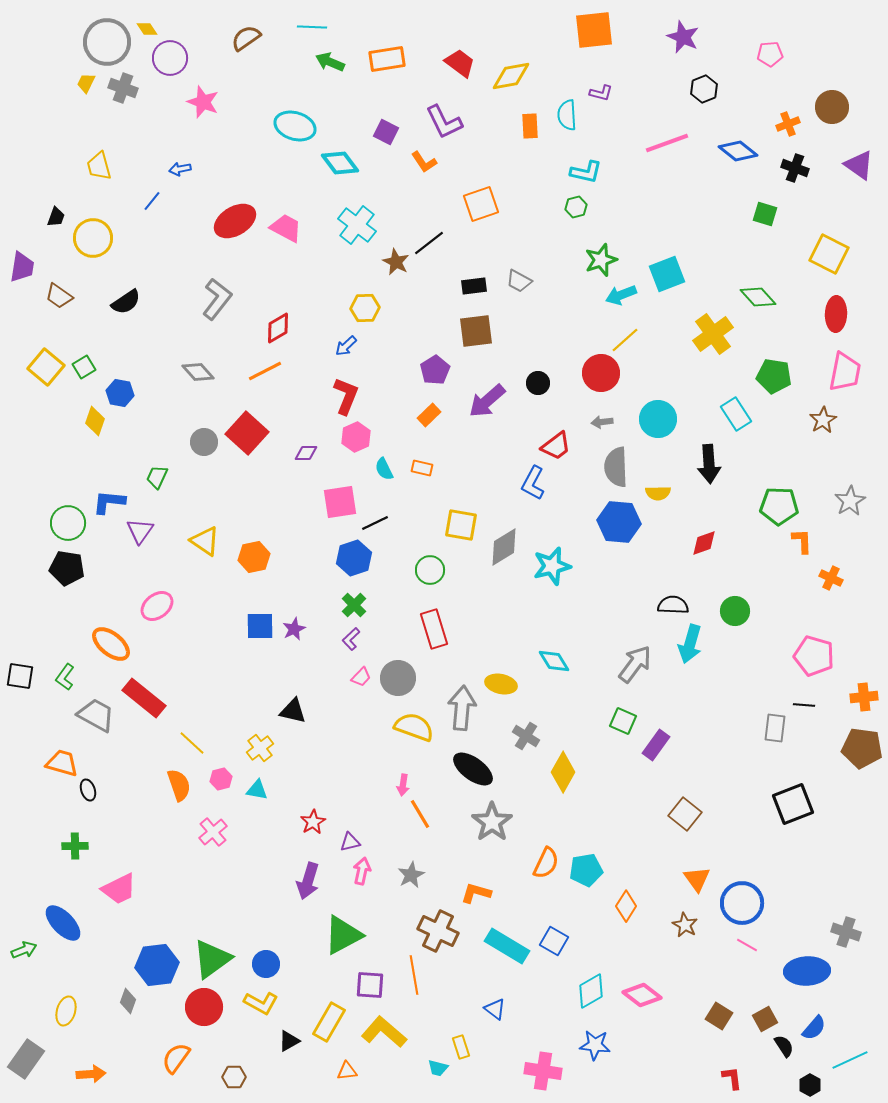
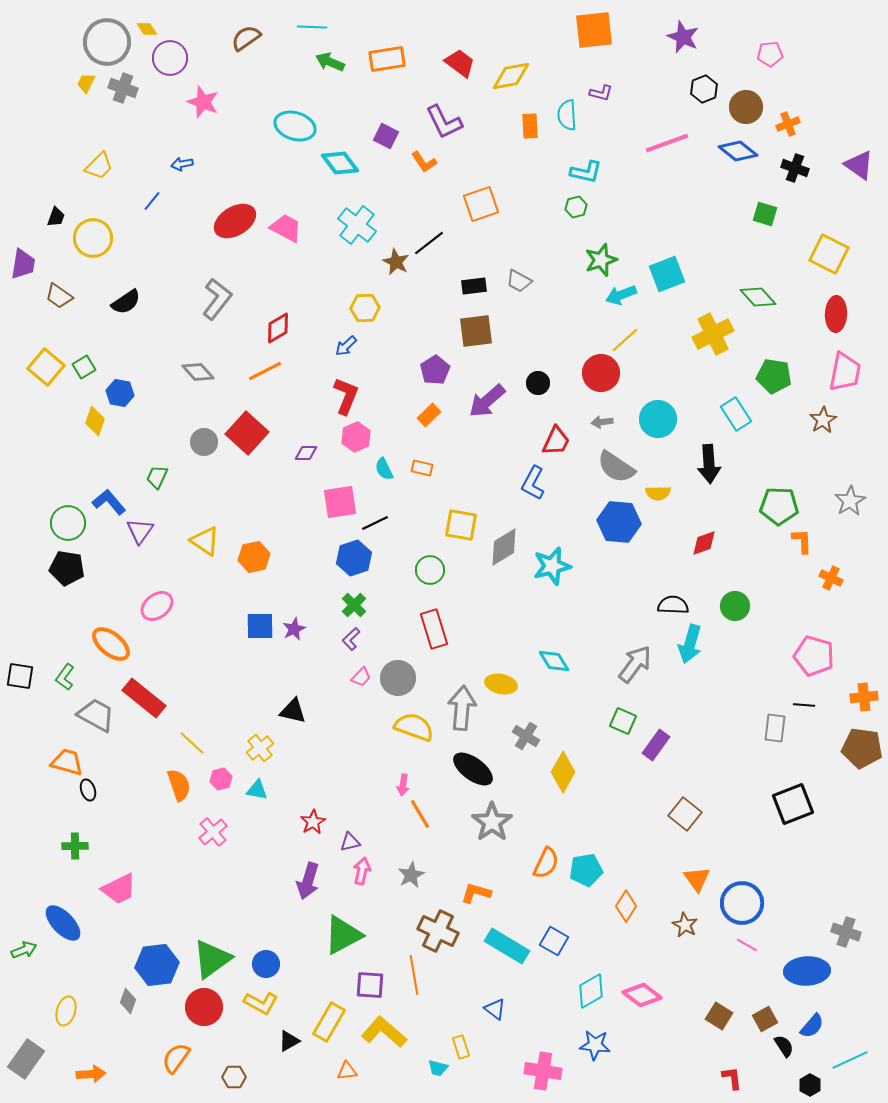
brown circle at (832, 107): moved 86 px left
purple square at (386, 132): moved 4 px down
yellow trapezoid at (99, 166): rotated 120 degrees counterclockwise
blue arrow at (180, 169): moved 2 px right, 5 px up
purple trapezoid at (22, 267): moved 1 px right, 3 px up
yellow cross at (713, 334): rotated 9 degrees clockwise
red trapezoid at (556, 446): moved 5 px up; rotated 28 degrees counterclockwise
gray semicircle at (616, 467): rotated 54 degrees counterclockwise
blue L-shape at (109, 502): rotated 44 degrees clockwise
green circle at (735, 611): moved 5 px up
orange trapezoid at (62, 763): moved 5 px right, 1 px up
blue semicircle at (814, 1028): moved 2 px left, 2 px up
